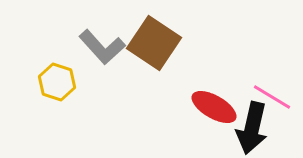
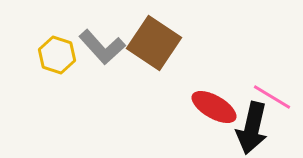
yellow hexagon: moved 27 px up
